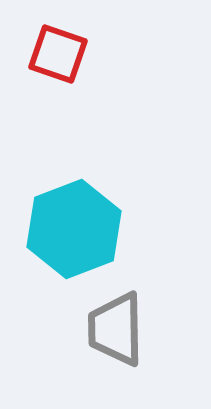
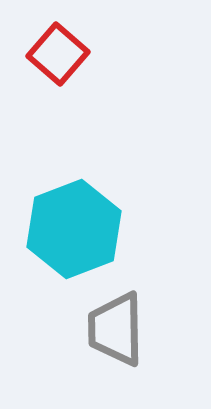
red square: rotated 22 degrees clockwise
